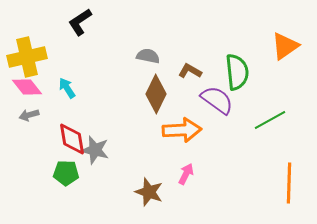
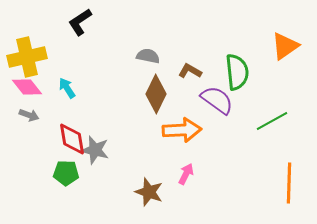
gray arrow: rotated 144 degrees counterclockwise
green line: moved 2 px right, 1 px down
